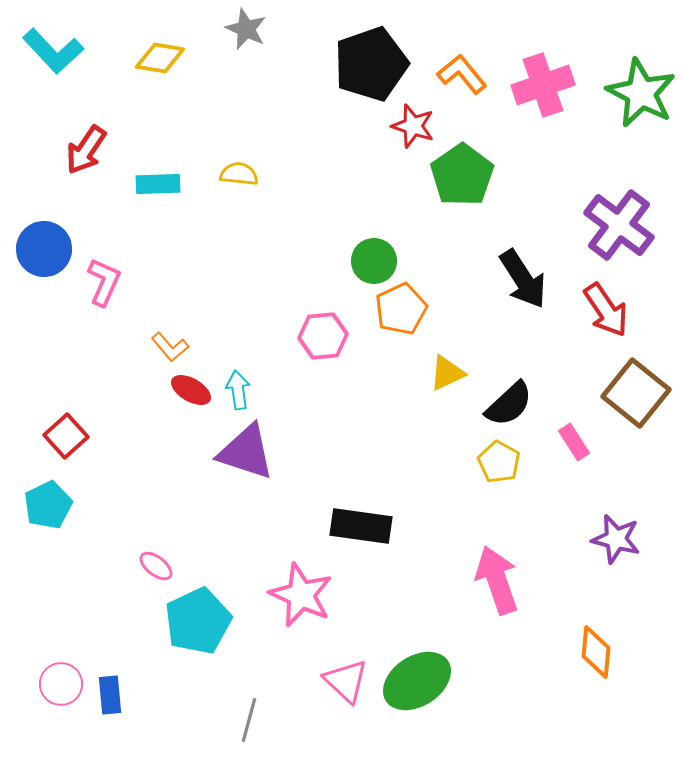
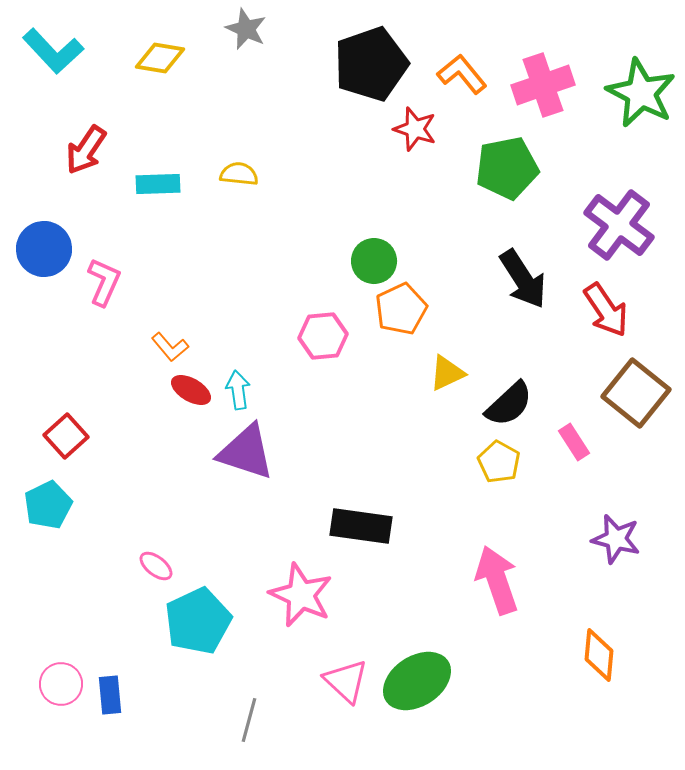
red star at (413, 126): moved 2 px right, 3 px down
green pentagon at (462, 175): moved 45 px right, 7 px up; rotated 24 degrees clockwise
orange diamond at (596, 652): moved 3 px right, 3 px down
